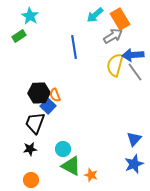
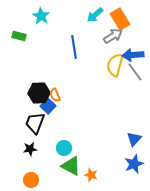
cyan star: moved 11 px right
green rectangle: rotated 48 degrees clockwise
cyan circle: moved 1 px right, 1 px up
